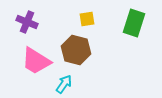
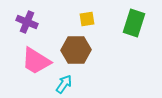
brown hexagon: rotated 16 degrees counterclockwise
